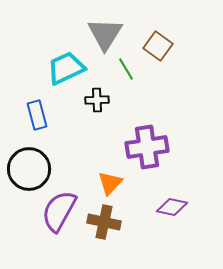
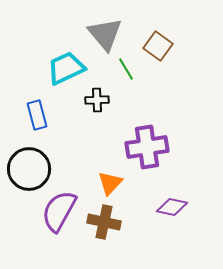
gray triangle: rotated 12 degrees counterclockwise
